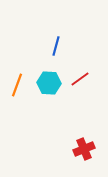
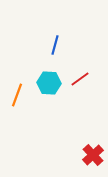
blue line: moved 1 px left, 1 px up
orange line: moved 10 px down
red cross: moved 9 px right, 6 px down; rotated 20 degrees counterclockwise
